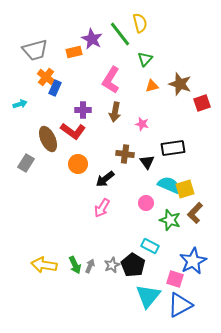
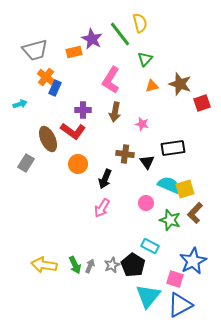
black arrow: rotated 30 degrees counterclockwise
